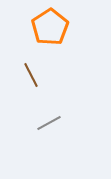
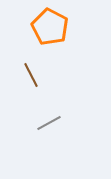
orange pentagon: rotated 12 degrees counterclockwise
